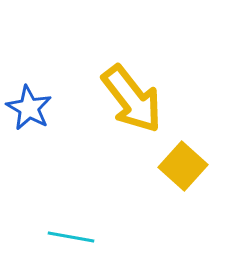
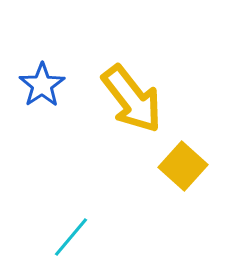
blue star: moved 13 px right, 23 px up; rotated 9 degrees clockwise
cyan line: rotated 60 degrees counterclockwise
